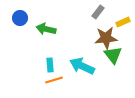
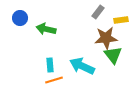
yellow rectangle: moved 2 px left, 2 px up; rotated 16 degrees clockwise
